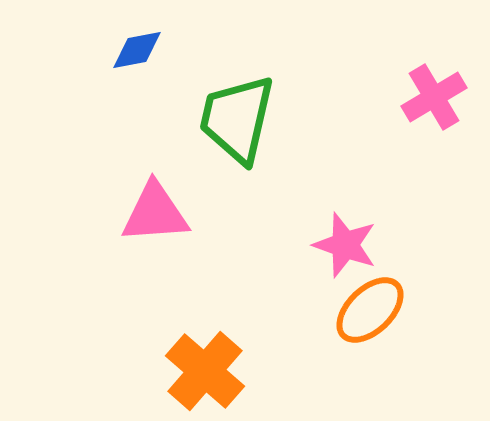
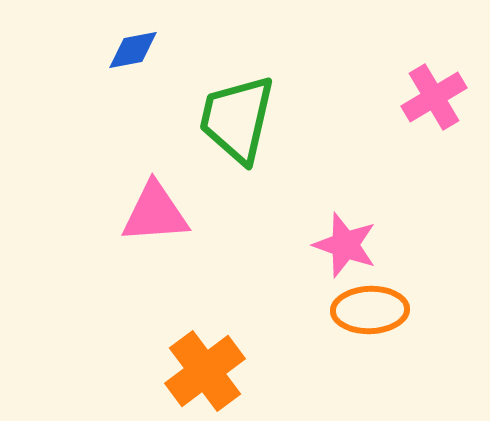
blue diamond: moved 4 px left
orange ellipse: rotated 42 degrees clockwise
orange cross: rotated 12 degrees clockwise
